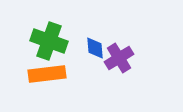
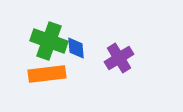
blue diamond: moved 19 px left
